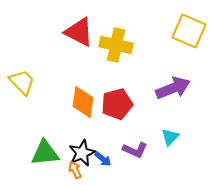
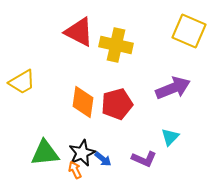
yellow trapezoid: rotated 104 degrees clockwise
purple L-shape: moved 9 px right, 9 px down
